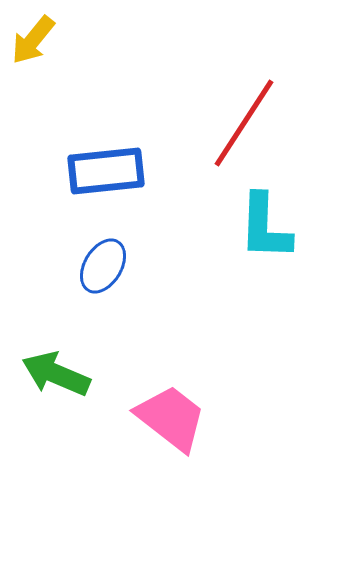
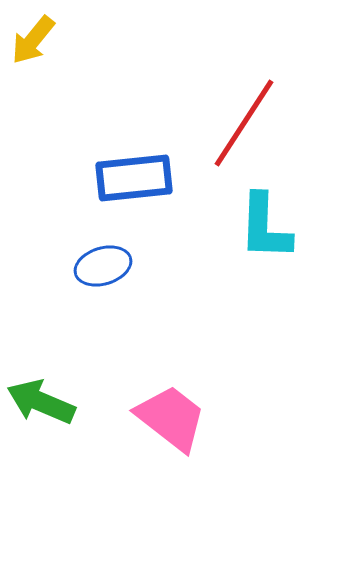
blue rectangle: moved 28 px right, 7 px down
blue ellipse: rotated 42 degrees clockwise
green arrow: moved 15 px left, 28 px down
